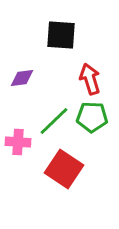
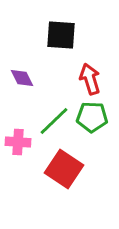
purple diamond: rotated 70 degrees clockwise
